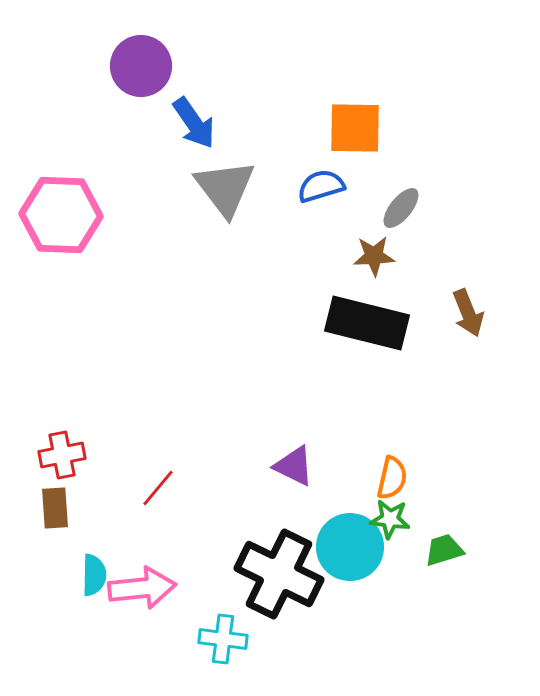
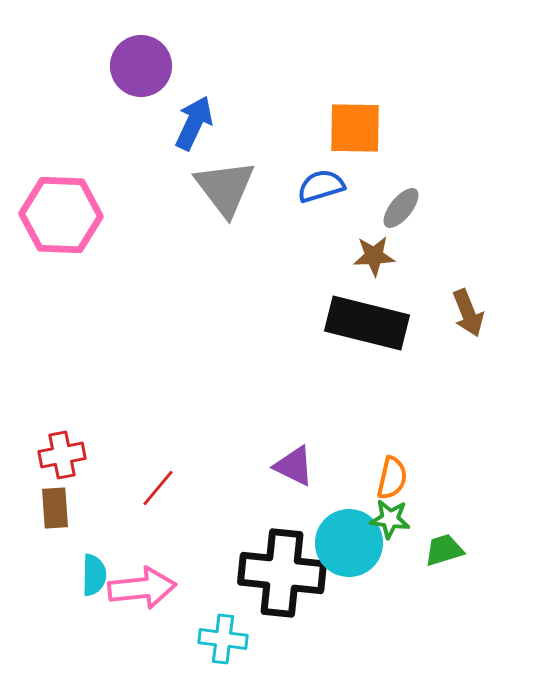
blue arrow: rotated 120 degrees counterclockwise
cyan circle: moved 1 px left, 4 px up
black cross: moved 3 px right, 1 px up; rotated 20 degrees counterclockwise
